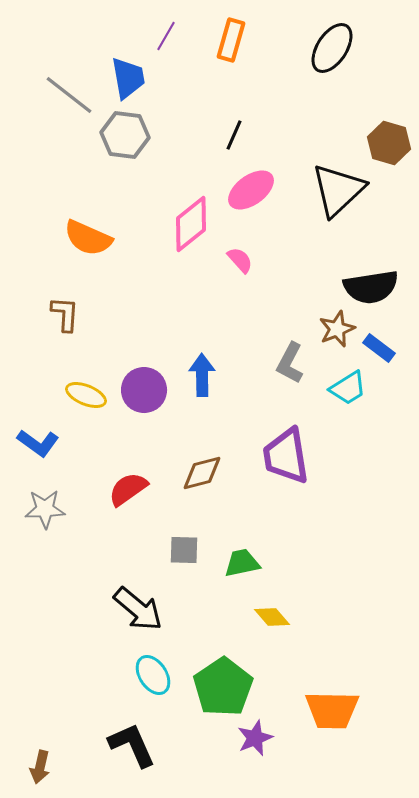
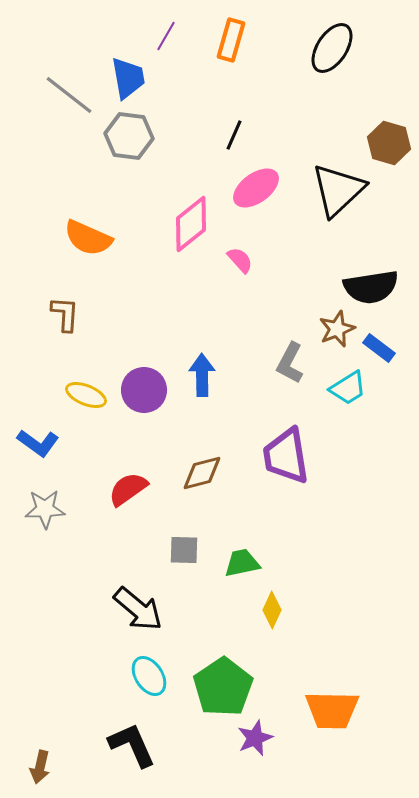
gray hexagon: moved 4 px right, 1 px down
pink ellipse: moved 5 px right, 2 px up
yellow diamond: moved 7 px up; rotated 66 degrees clockwise
cyan ellipse: moved 4 px left, 1 px down
